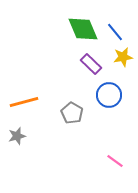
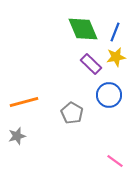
blue line: rotated 60 degrees clockwise
yellow star: moved 7 px left
